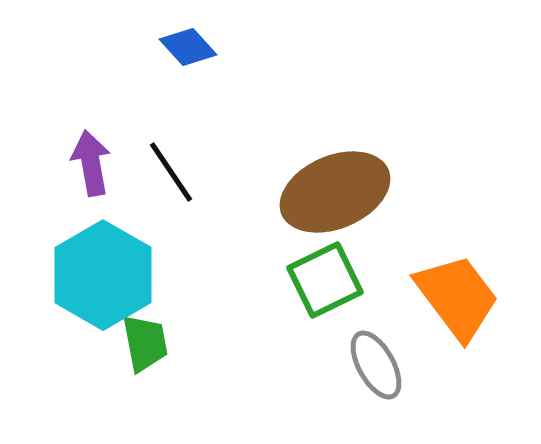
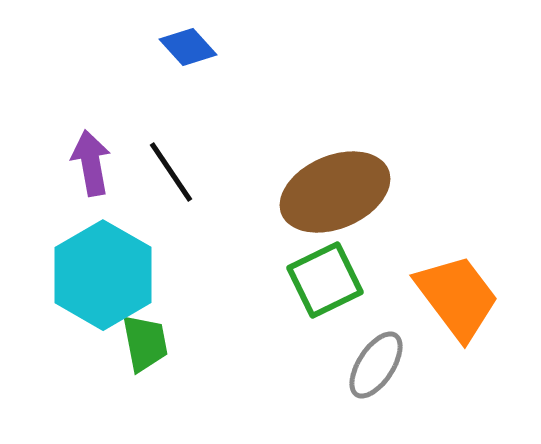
gray ellipse: rotated 62 degrees clockwise
